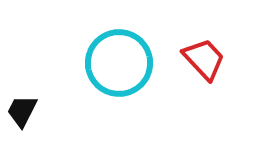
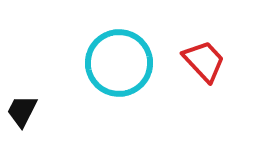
red trapezoid: moved 2 px down
